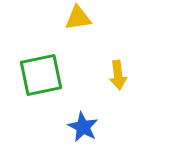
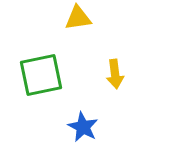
yellow arrow: moved 3 px left, 1 px up
